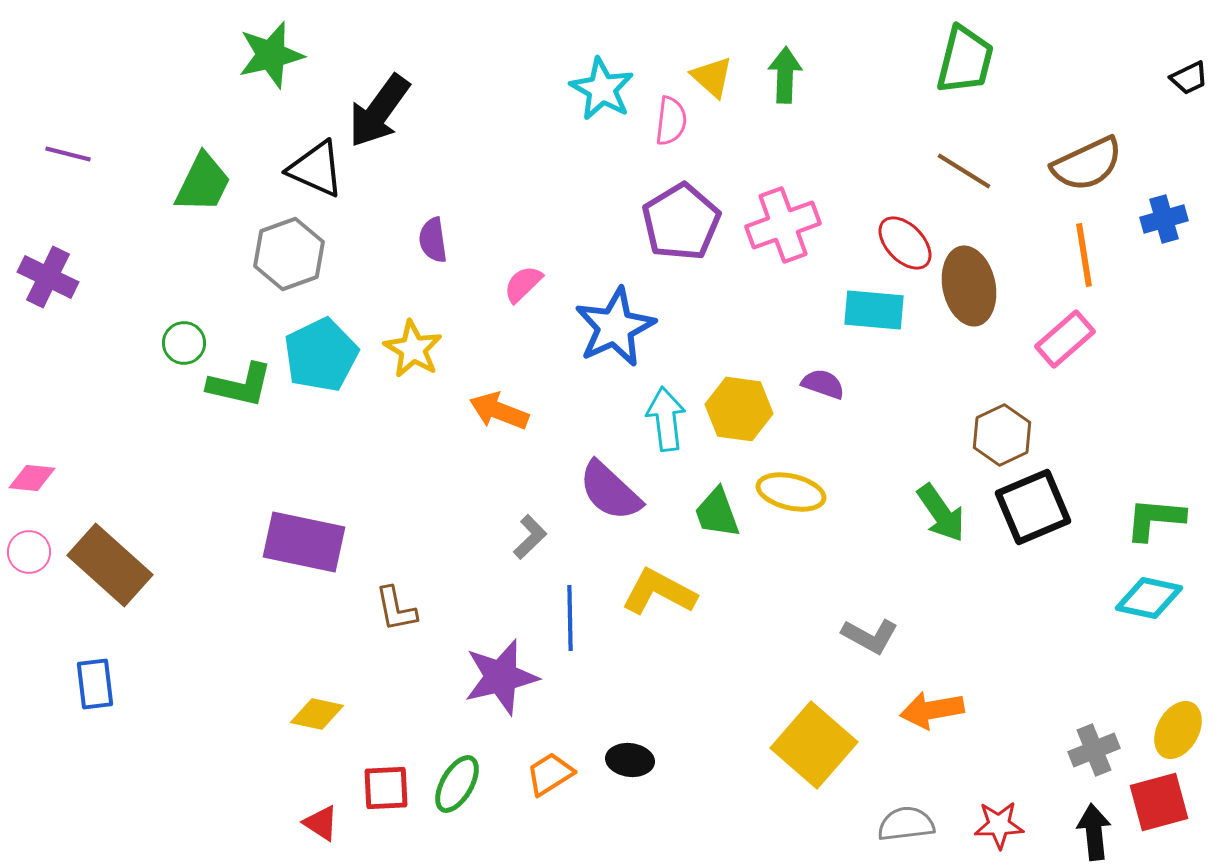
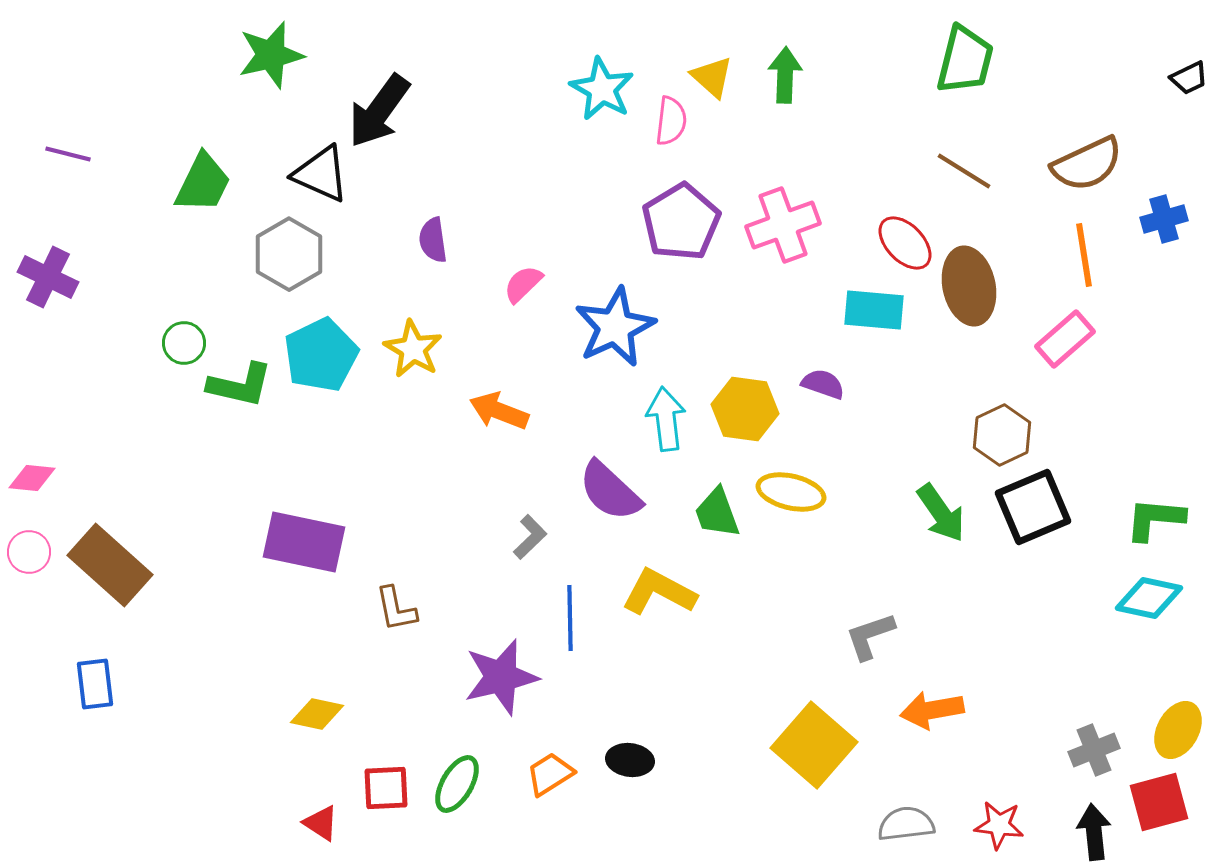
black triangle at (316, 169): moved 5 px right, 5 px down
gray hexagon at (289, 254): rotated 10 degrees counterclockwise
yellow hexagon at (739, 409): moved 6 px right
gray L-shape at (870, 636): rotated 132 degrees clockwise
red star at (999, 825): rotated 9 degrees clockwise
